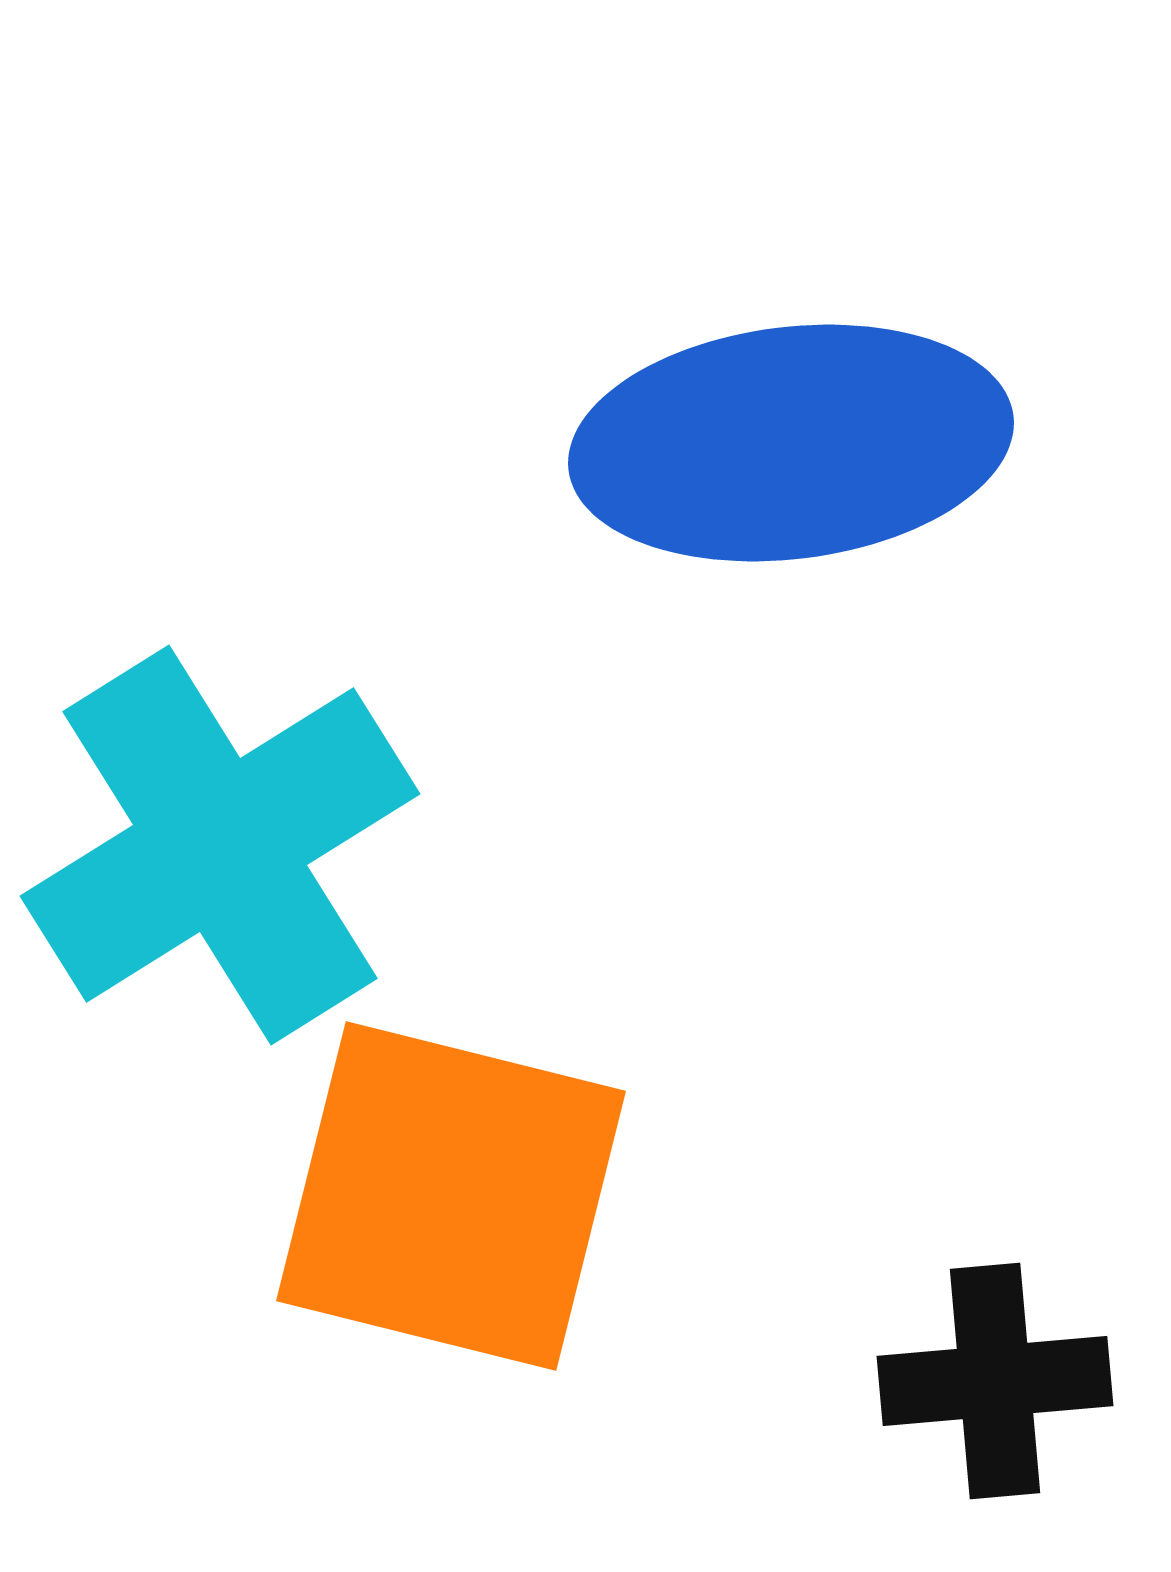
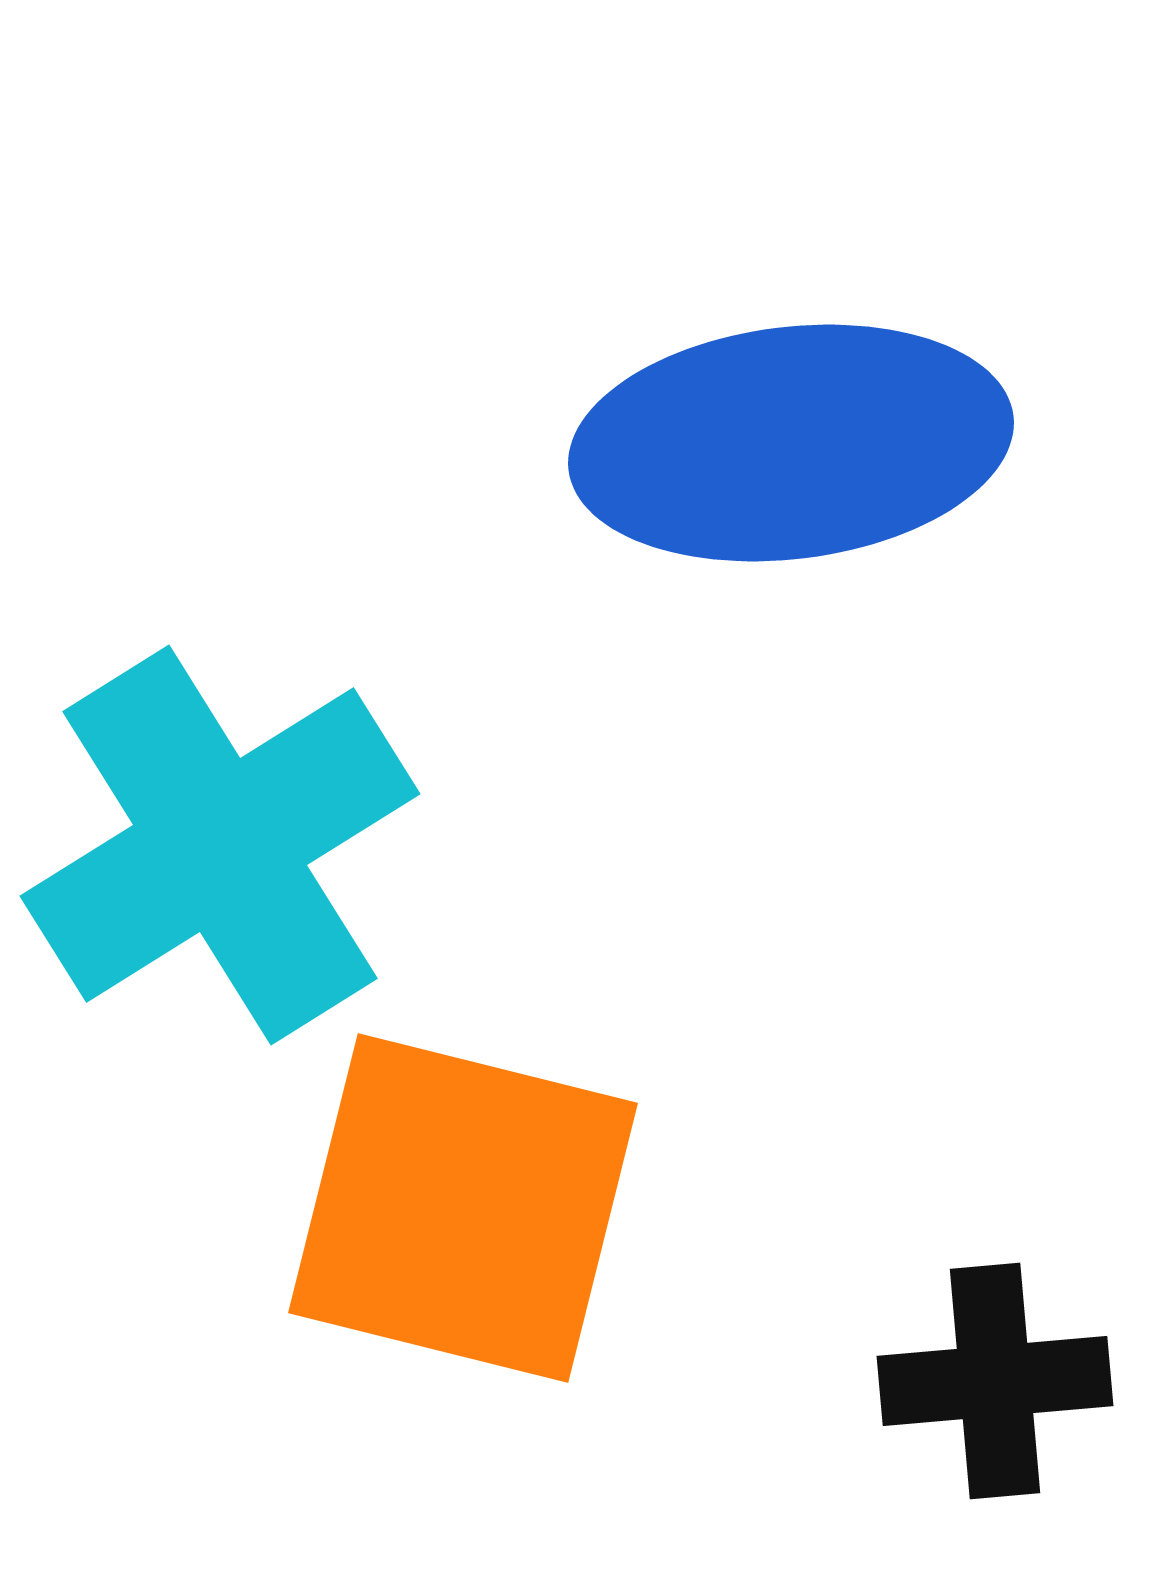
orange square: moved 12 px right, 12 px down
